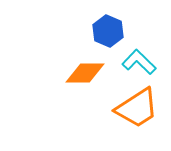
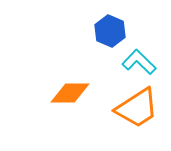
blue hexagon: moved 2 px right
orange diamond: moved 15 px left, 20 px down
